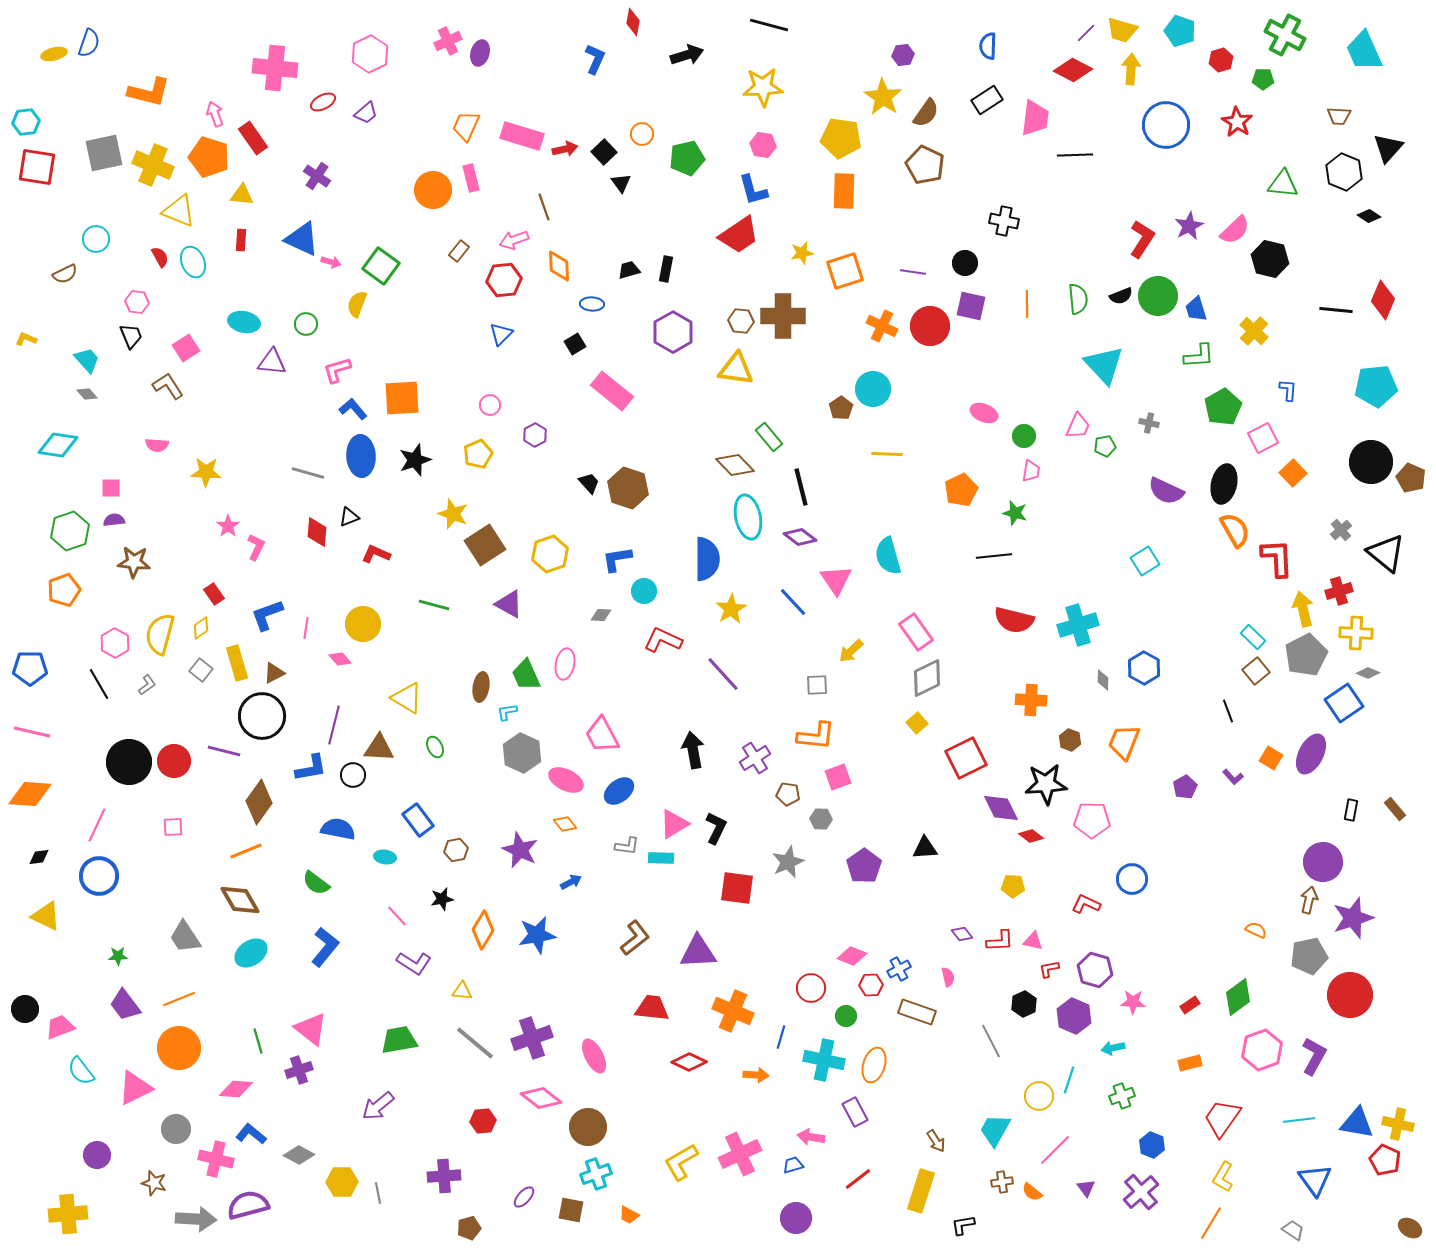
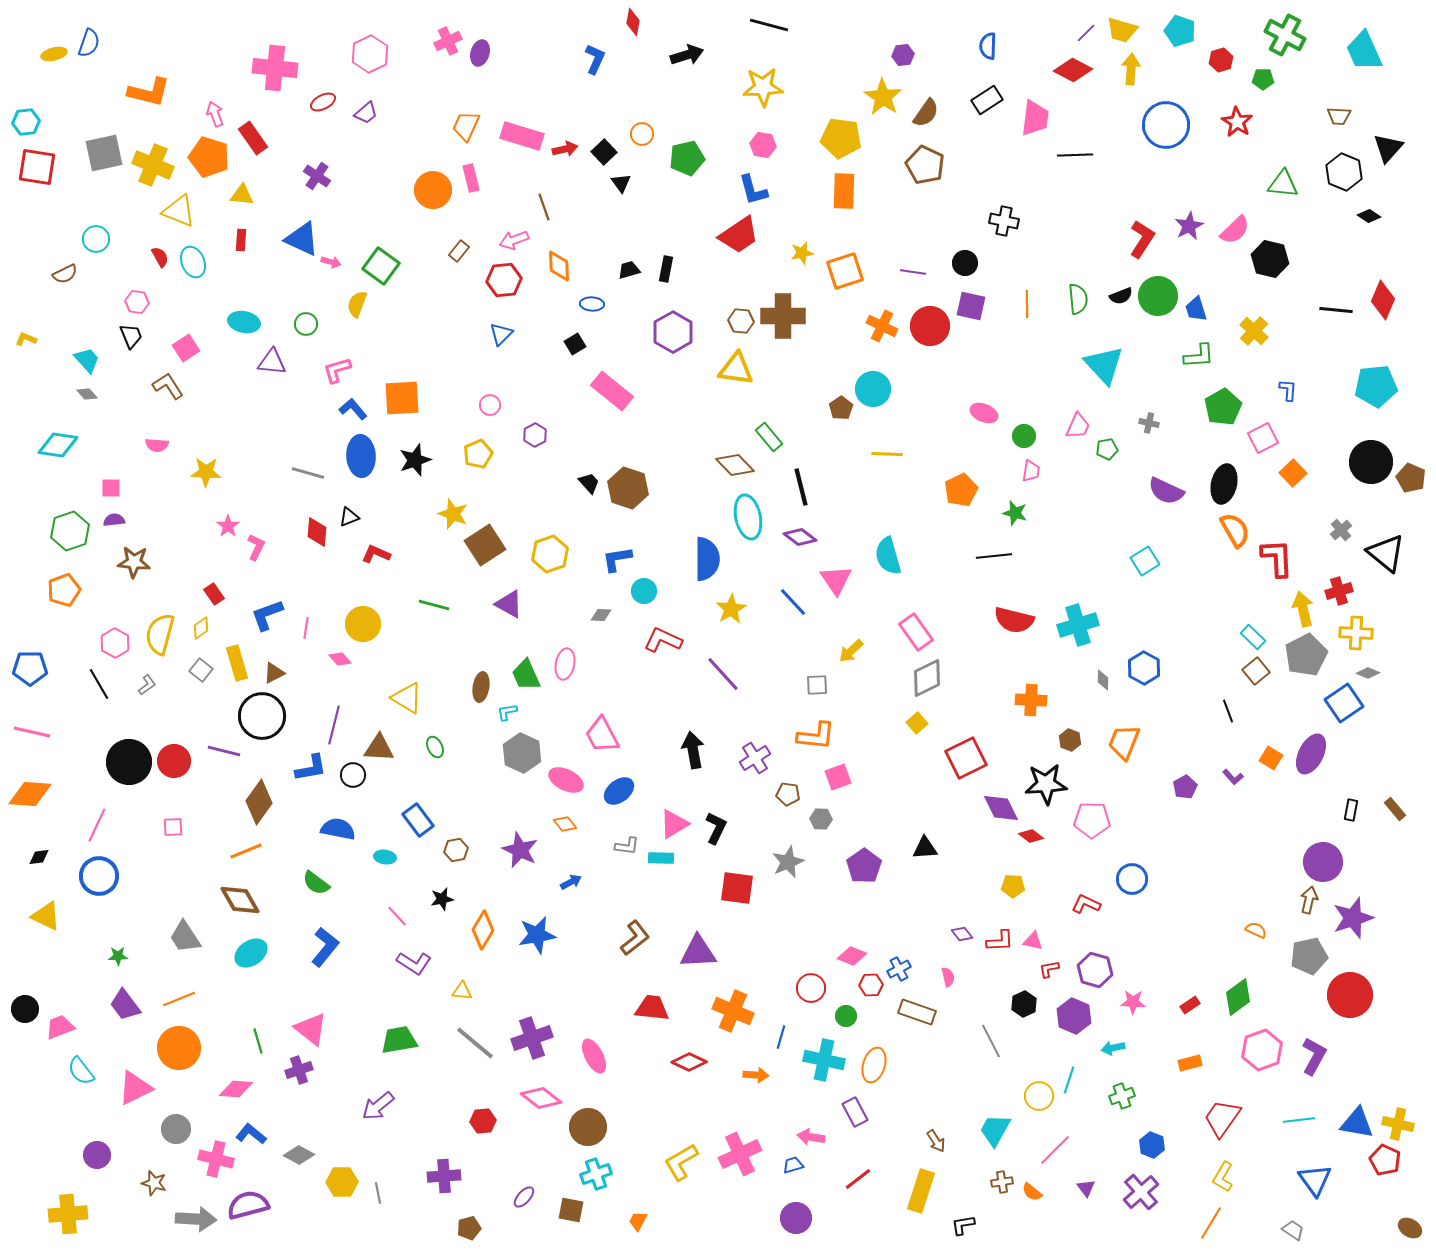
green pentagon at (1105, 446): moved 2 px right, 3 px down
orange trapezoid at (629, 1215): moved 9 px right, 6 px down; rotated 90 degrees clockwise
